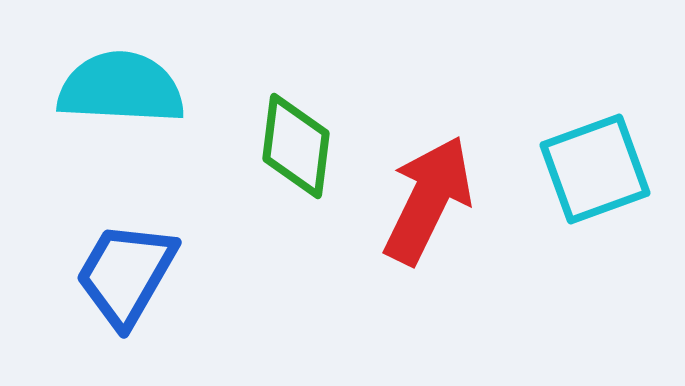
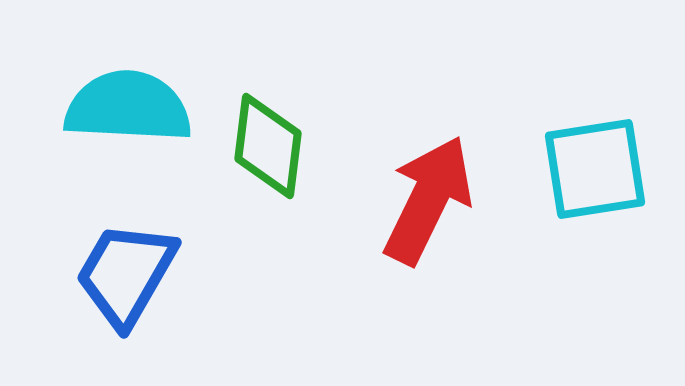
cyan semicircle: moved 7 px right, 19 px down
green diamond: moved 28 px left
cyan square: rotated 11 degrees clockwise
